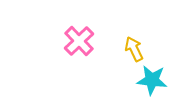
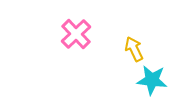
pink cross: moved 3 px left, 7 px up
